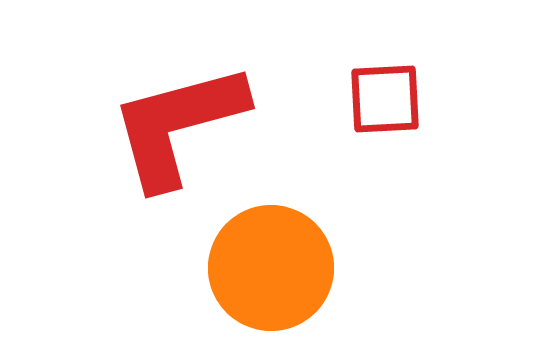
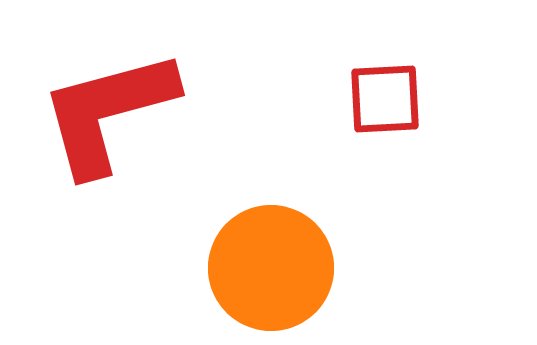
red L-shape: moved 70 px left, 13 px up
